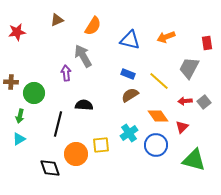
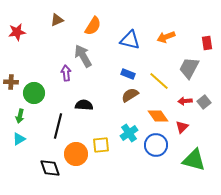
black line: moved 2 px down
